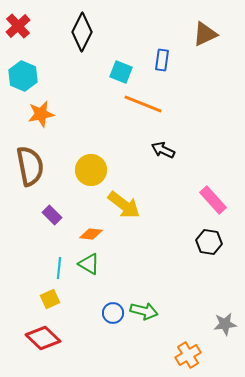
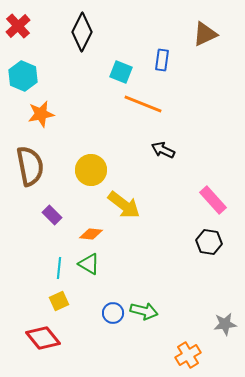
yellow square: moved 9 px right, 2 px down
red diamond: rotated 8 degrees clockwise
